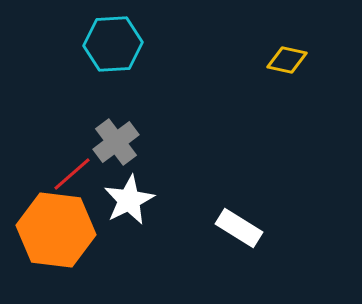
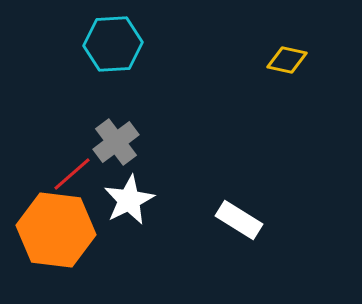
white rectangle: moved 8 px up
